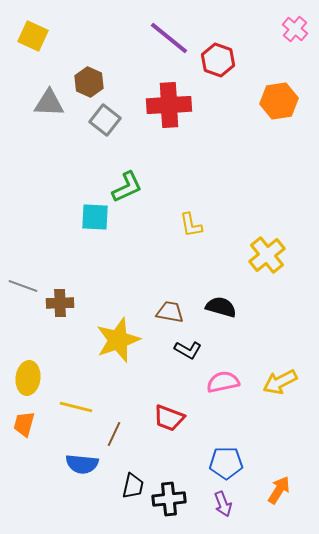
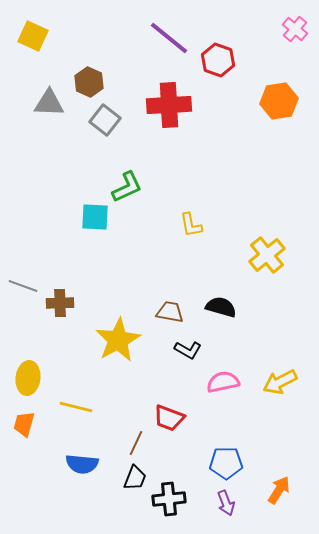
yellow star: rotated 9 degrees counterclockwise
brown line: moved 22 px right, 9 px down
black trapezoid: moved 2 px right, 8 px up; rotated 8 degrees clockwise
purple arrow: moved 3 px right, 1 px up
